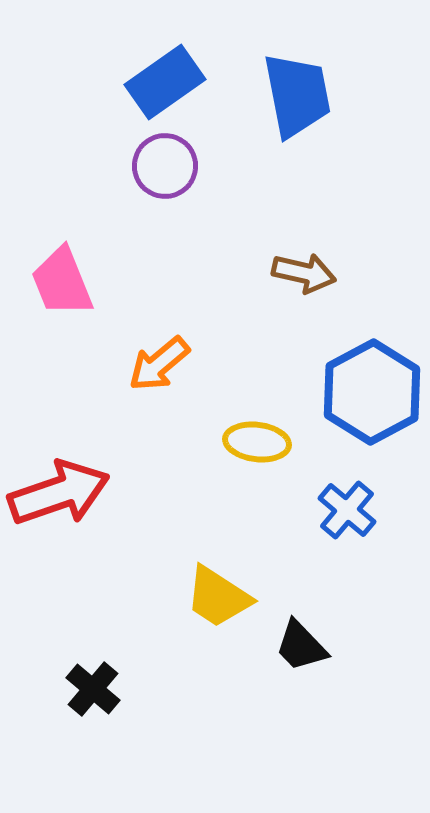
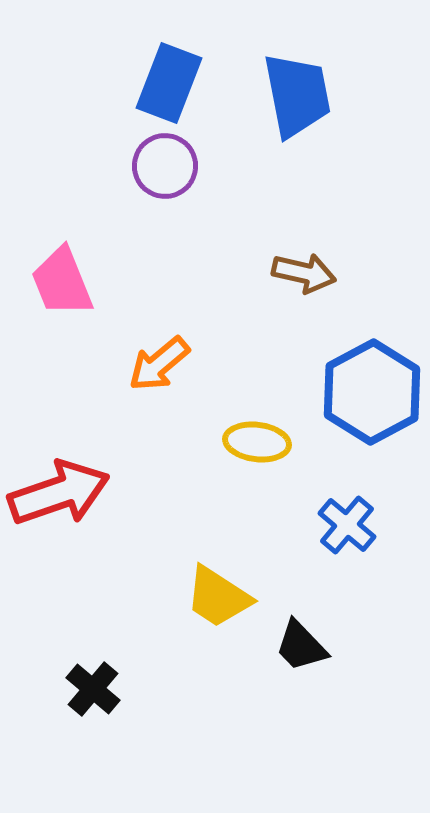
blue rectangle: moved 4 px right, 1 px down; rotated 34 degrees counterclockwise
blue cross: moved 15 px down
